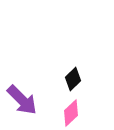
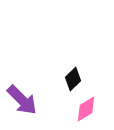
pink diamond: moved 15 px right, 4 px up; rotated 12 degrees clockwise
